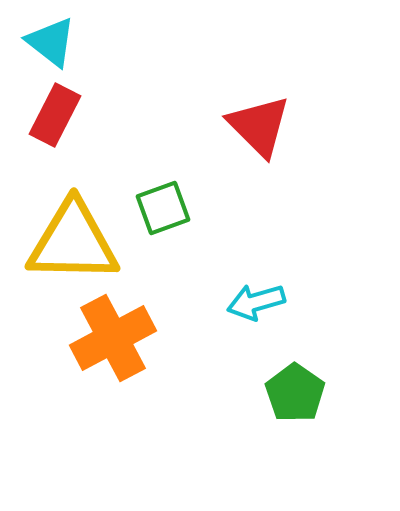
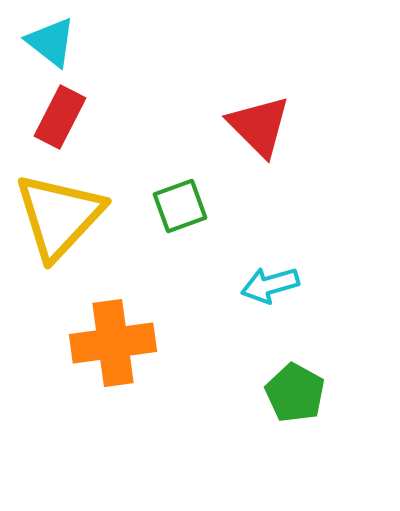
red rectangle: moved 5 px right, 2 px down
green square: moved 17 px right, 2 px up
yellow triangle: moved 14 px left, 26 px up; rotated 48 degrees counterclockwise
cyan arrow: moved 14 px right, 17 px up
orange cross: moved 5 px down; rotated 20 degrees clockwise
green pentagon: rotated 6 degrees counterclockwise
